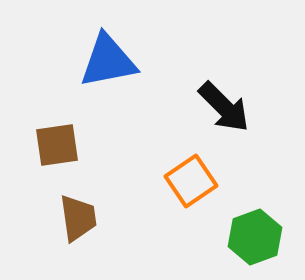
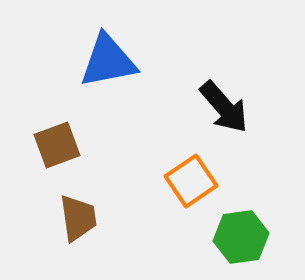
black arrow: rotated 4 degrees clockwise
brown square: rotated 12 degrees counterclockwise
green hexagon: moved 14 px left; rotated 12 degrees clockwise
